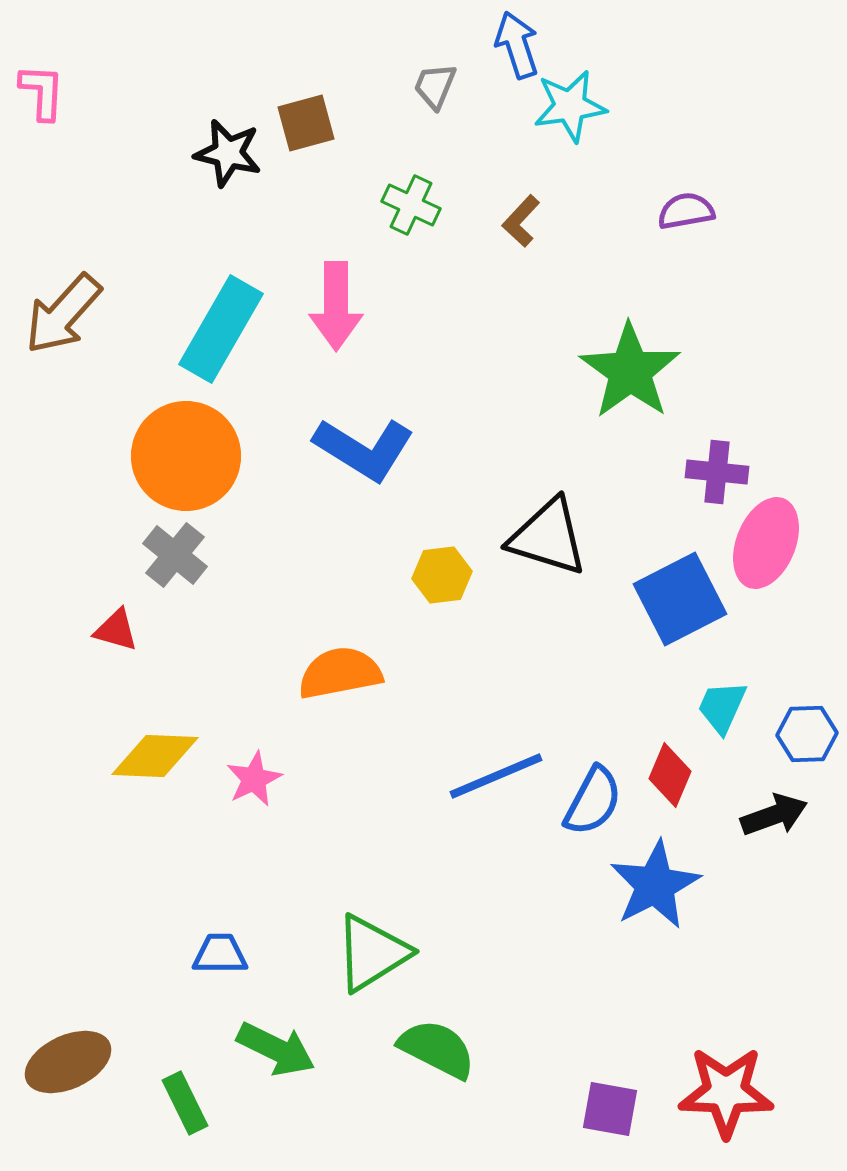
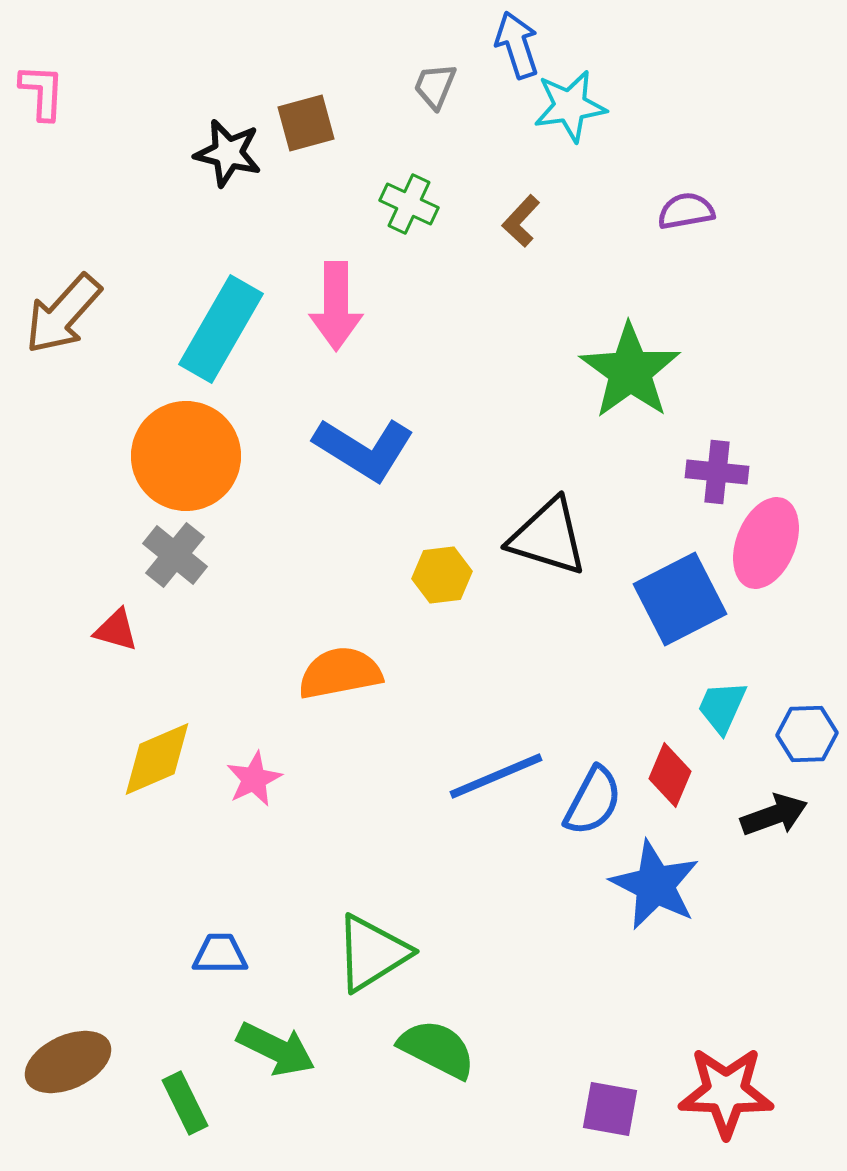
green cross: moved 2 px left, 1 px up
yellow diamond: moved 2 px right, 3 px down; rotated 26 degrees counterclockwise
blue star: rotated 18 degrees counterclockwise
